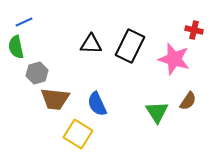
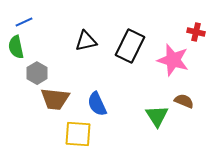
red cross: moved 2 px right, 2 px down
black triangle: moved 5 px left, 3 px up; rotated 15 degrees counterclockwise
pink star: moved 1 px left, 1 px down
gray hexagon: rotated 15 degrees counterclockwise
brown semicircle: moved 4 px left; rotated 102 degrees counterclockwise
green triangle: moved 4 px down
yellow square: rotated 28 degrees counterclockwise
